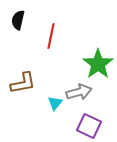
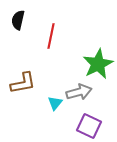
green star: rotated 8 degrees clockwise
